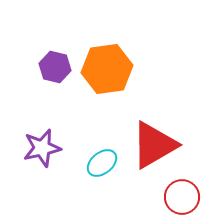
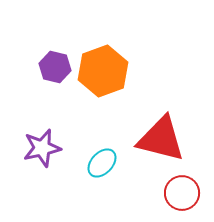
orange hexagon: moved 4 px left, 2 px down; rotated 12 degrees counterclockwise
red triangle: moved 7 px right, 6 px up; rotated 44 degrees clockwise
cyan ellipse: rotated 8 degrees counterclockwise
red circle: moved 4 px up
